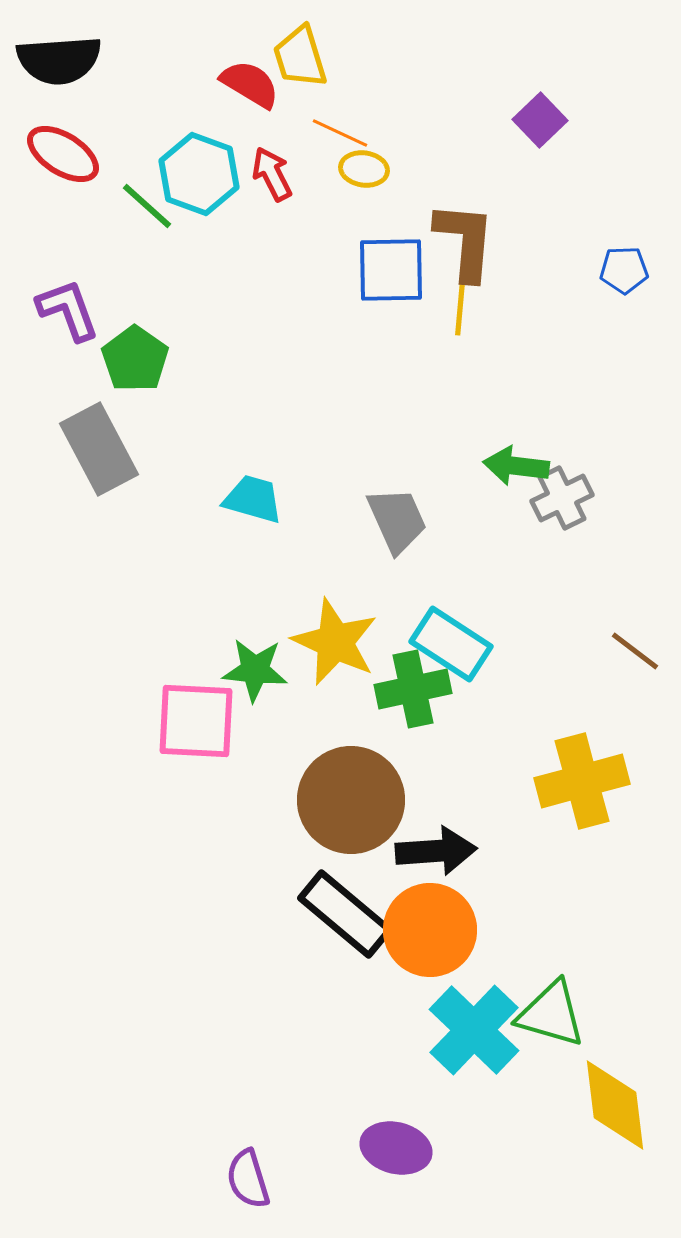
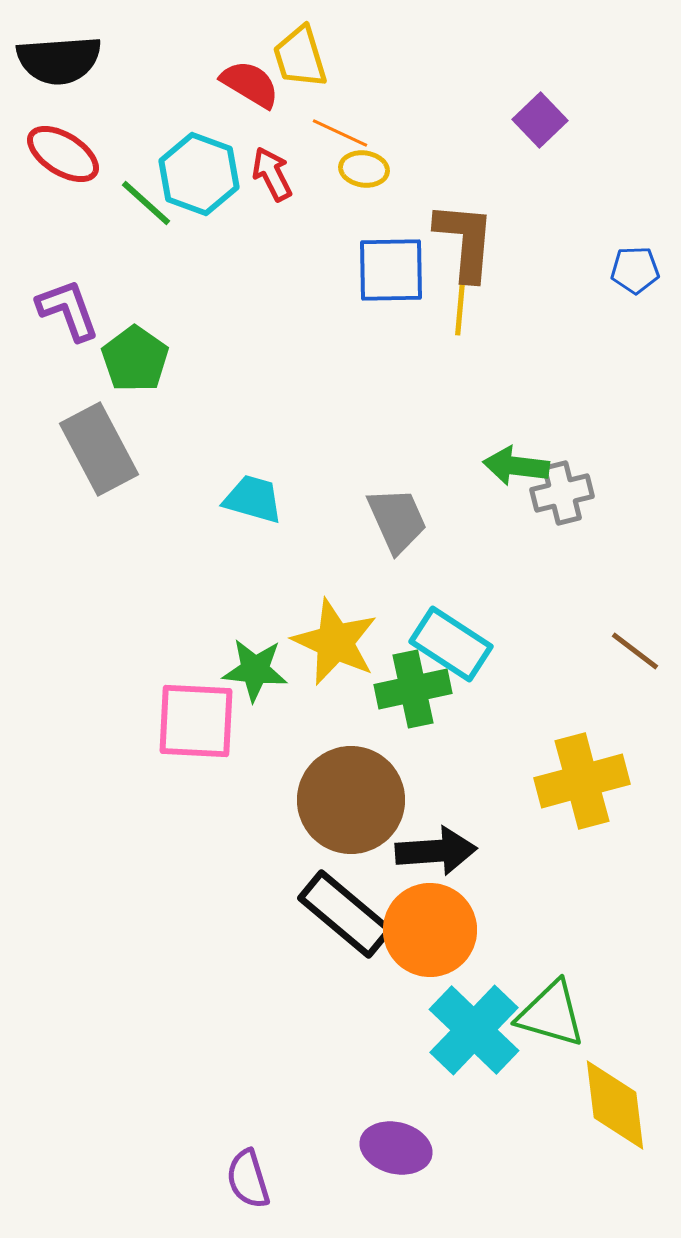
green line: moved 1 px left, 3 px up
blue pentagon: moved 11 px right
gray cross: moved 5 px up; rotated 12 degrees clockwise
